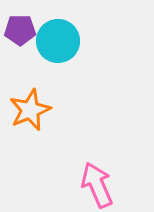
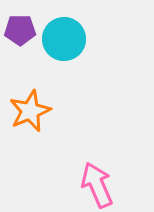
cyan circle: moved 6 px right, 2 px up
orange star: moved 1 px down
